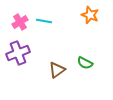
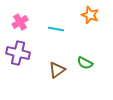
cyan line: moved 12 px right, 8 px down
purple cross: rotated 35 degrees clockwise
